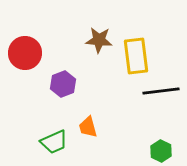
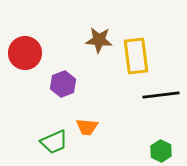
black line: moved 4 px down
orange trapezoid: moved 1 px left; rotated 70 degrees counterclockwise
